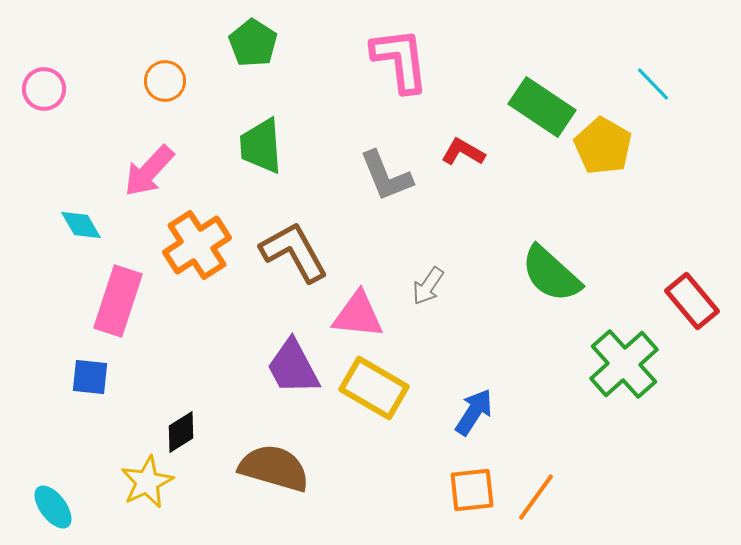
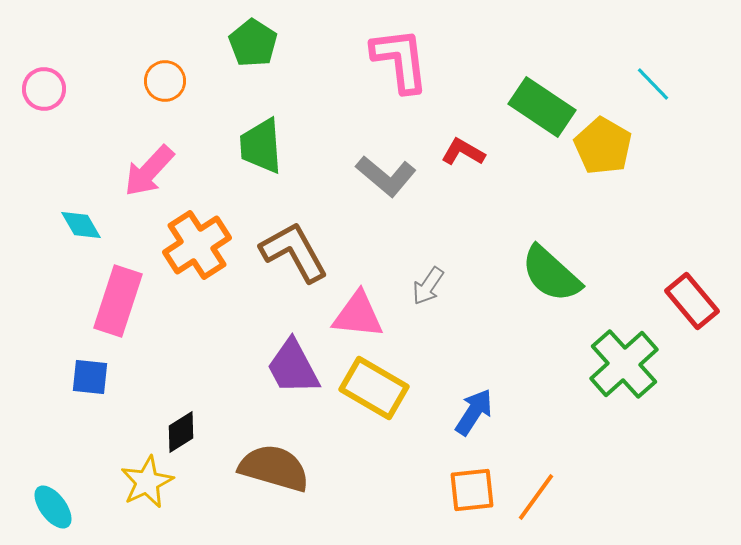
gray L-shape: rotated 28 degrees counterclockwise
